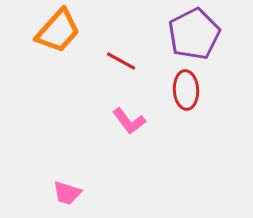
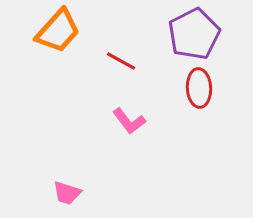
red ellipse: moved 13 px right, 2 px up
